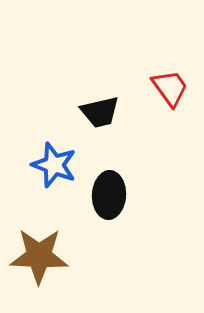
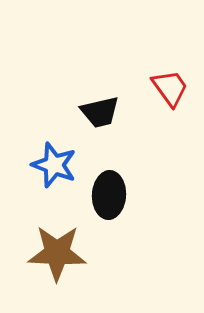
brown star: moved 18 px right, 3 px up
